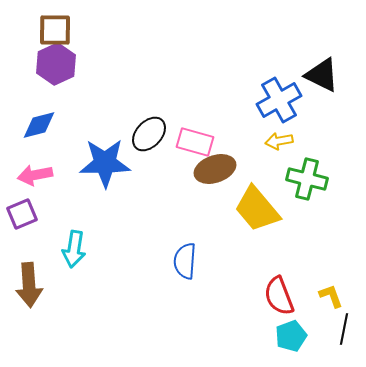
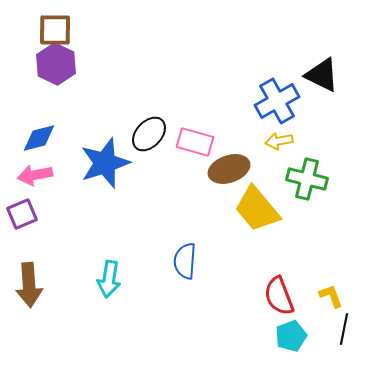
purple hexagon: rotated 9 degrees counterclockwise
blue cross: moved 2 px left, 1 px down
blue diamond: moved 13 px down
blue star: rotated 18 degrees counterclockwise
brown ellipse: moved 14 px right
cyan arrow: moved 35 px right, 30 px down
